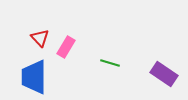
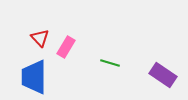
purple rectangle: moved 1 px left, 1 px down
